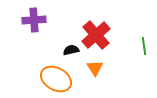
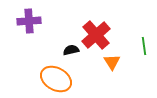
purple cross: moved 5 px left, 1 px down
orange triangle: moved 17 px right, 6 px up
